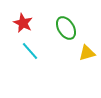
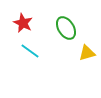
cyan line: rotated 12 degrees counterclockwise
